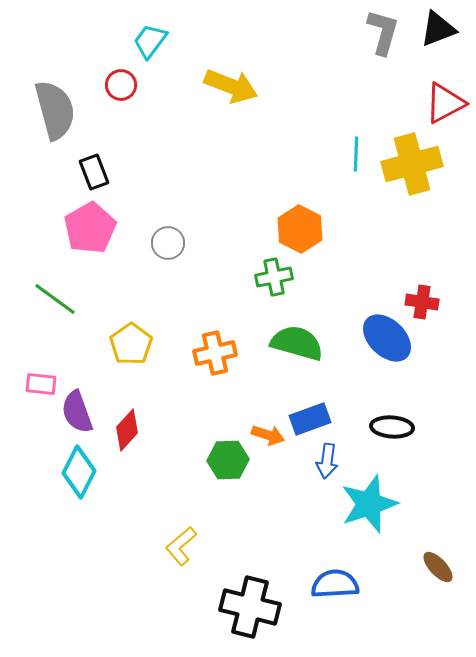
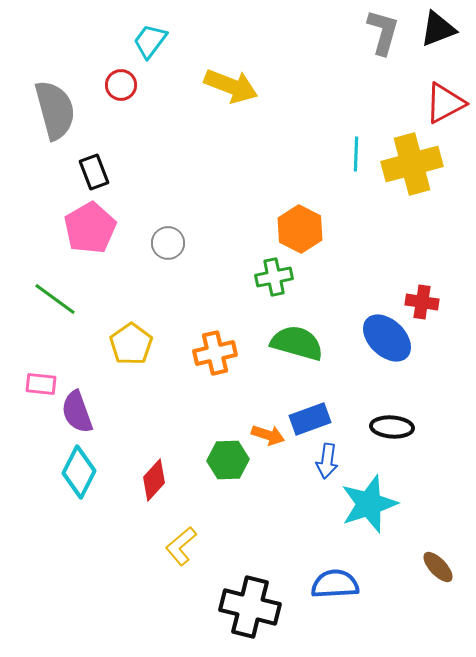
red diamond: moved 27 px right, 50 px down
